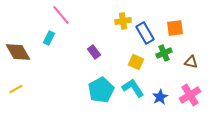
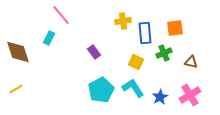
blue rectangle: rotated 25 degrees clockwise
brown diamond: rotated 12 degrees clockwise
